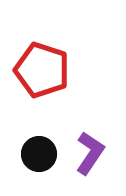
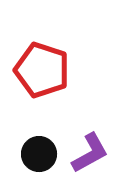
purple L-shape: rotated 27 degrees clockwise
